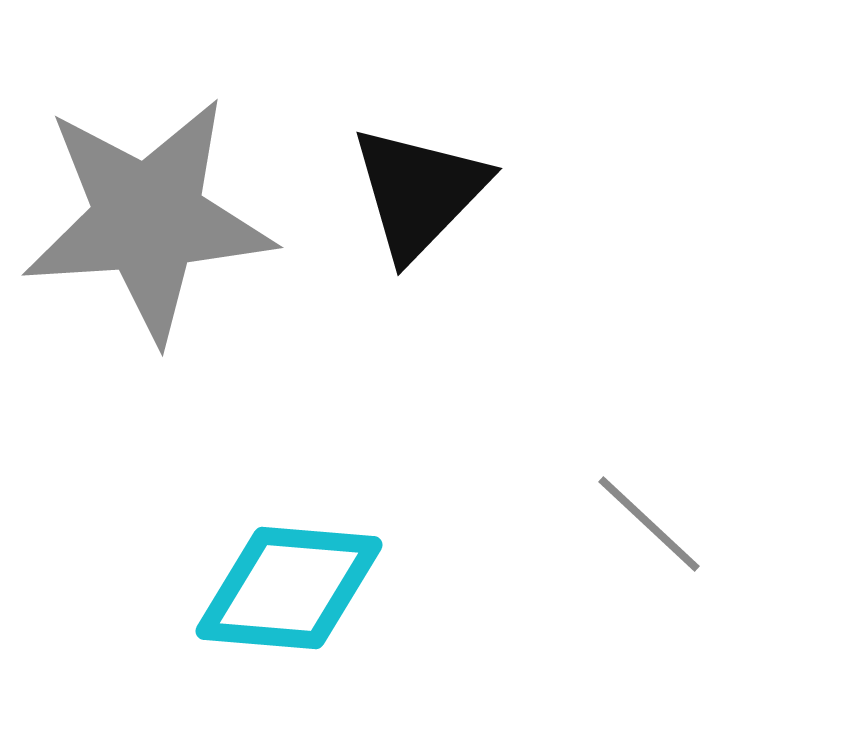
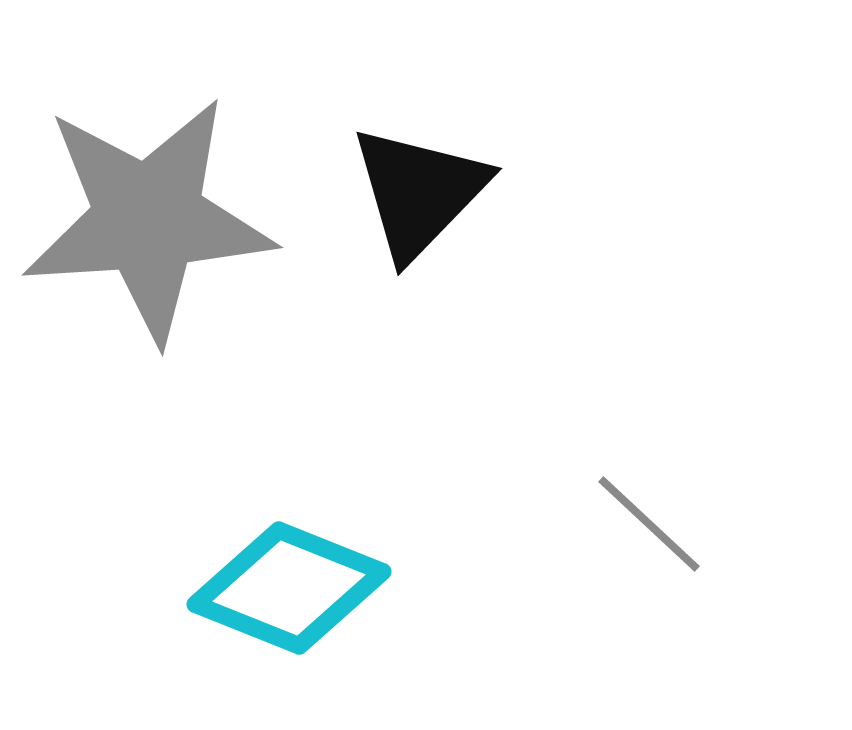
cyan diamond: rotated 17 degrees clockwise
